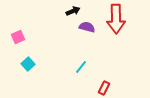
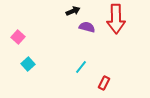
pink square: rotated 24 degrees counterclockwise
red rectangle: moved 5 px up
